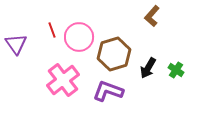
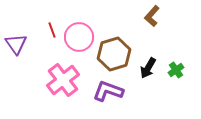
green cross: rotated 21 degrees clockwise
